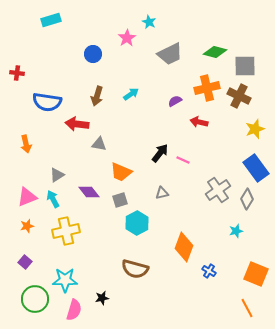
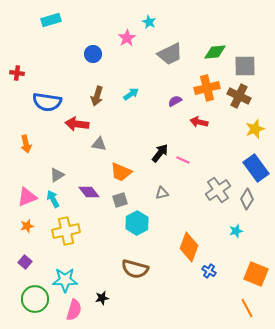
green diamond at (215, 52): rotated 20 degrees counterclockwise
orange diamond at (184, 247): moved 5 px right
